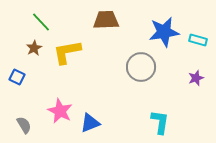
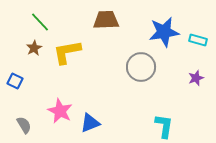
green line: moved 1 px left
blue square: moved 2 px left, 4 px down
cyan L-shape: moved 4 px right, 4 px down
